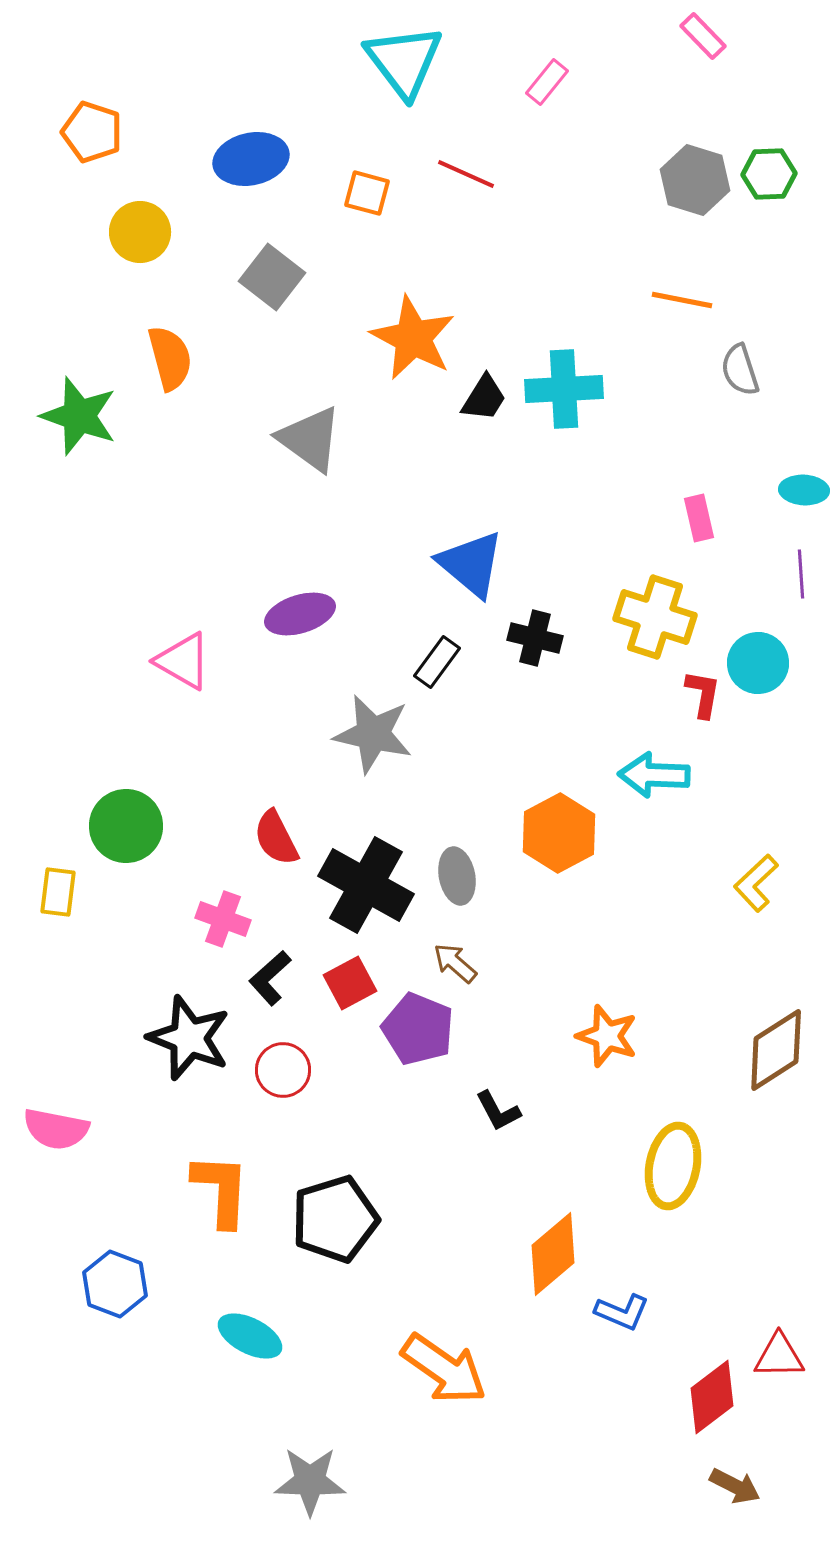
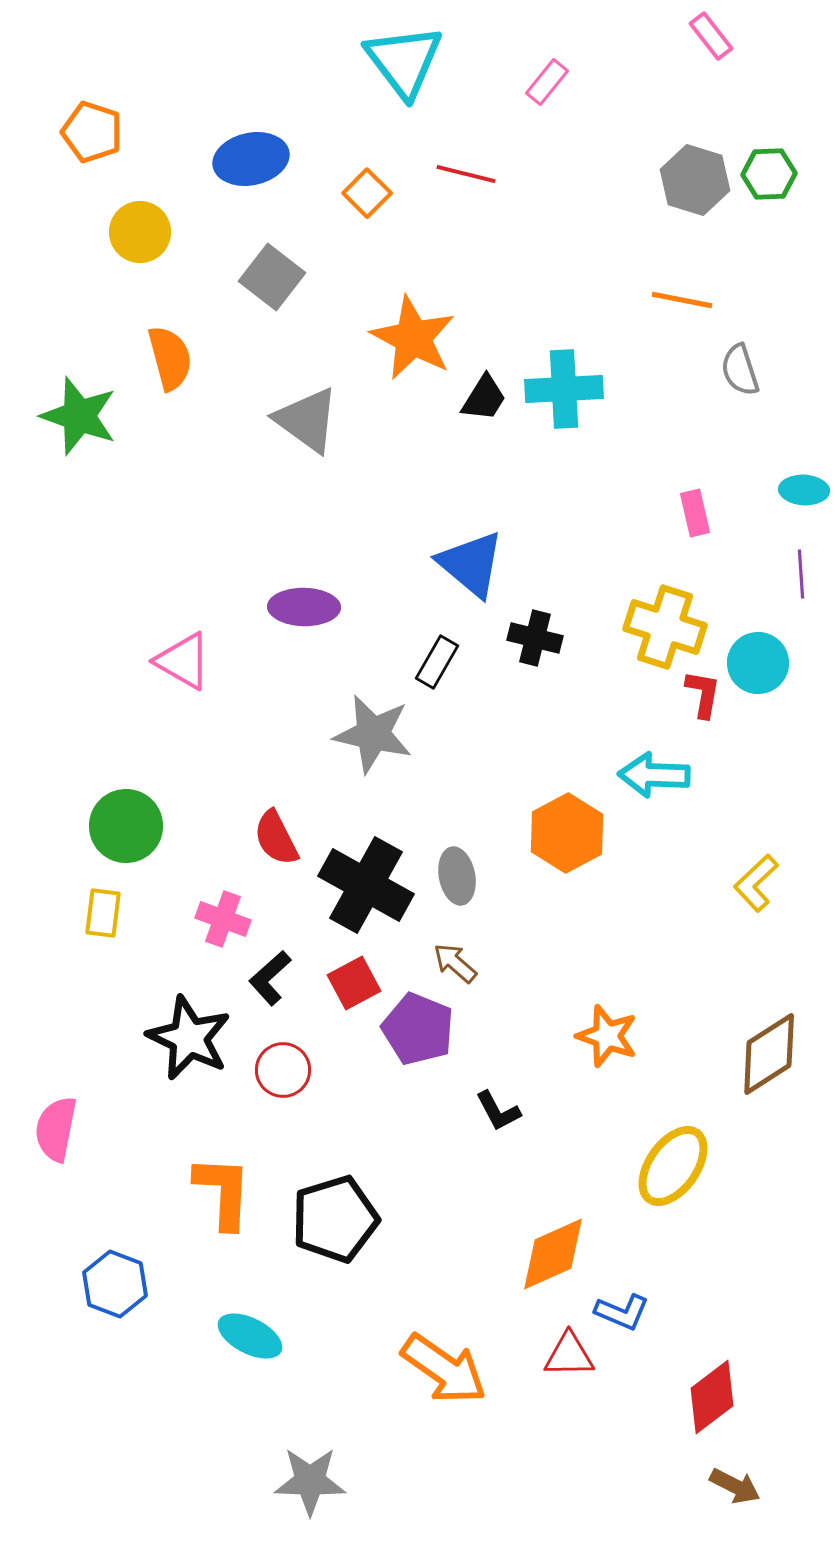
pink rectangle at (703, 36): moved 8 px right; rotated 6 degrees clockwise
red line at (466, 174): rotated 10 degrees counterclockwise
orange square at (367, 193): rotated 30 degrees clockwise
gray triangle at (310, 439): moved 3 px left, 19 px up
pink rectangle at (699, 518): moved 4 px left, 5 px up
purple ellipse at (300, 614): moved 4 px right, 7 px up; rotated 18 degrees clockwise
yellow cross at (655, 617): moved 10 px right, 10 px down
black rectangle at (437, 662): rotated 6 degrees counterclockwise
orange hexagon at (559, 833): moved 8 px right
yellow rectangle at (58, 892): moved 45 px right, 21 px down
red square at (350, 983): moved 4 px right
black star at (189, 1038): rotated 4 degrees clockwise
brown diamond at (776, 1050): moved 7 px left, 4 px down
pink semicircle at (56, 1129): rotated 90 degrees clockwise
yellow ellipse at (673, 1166): rotated 24 degrees clockwise
orange L-shape at (221, 1190): moved 2 px right, 2 px down
orange diamond at (553, 1254): rotated 16 degrees clockwise
red triangle at (779, 1356): moved 210 px left, 1 px up
